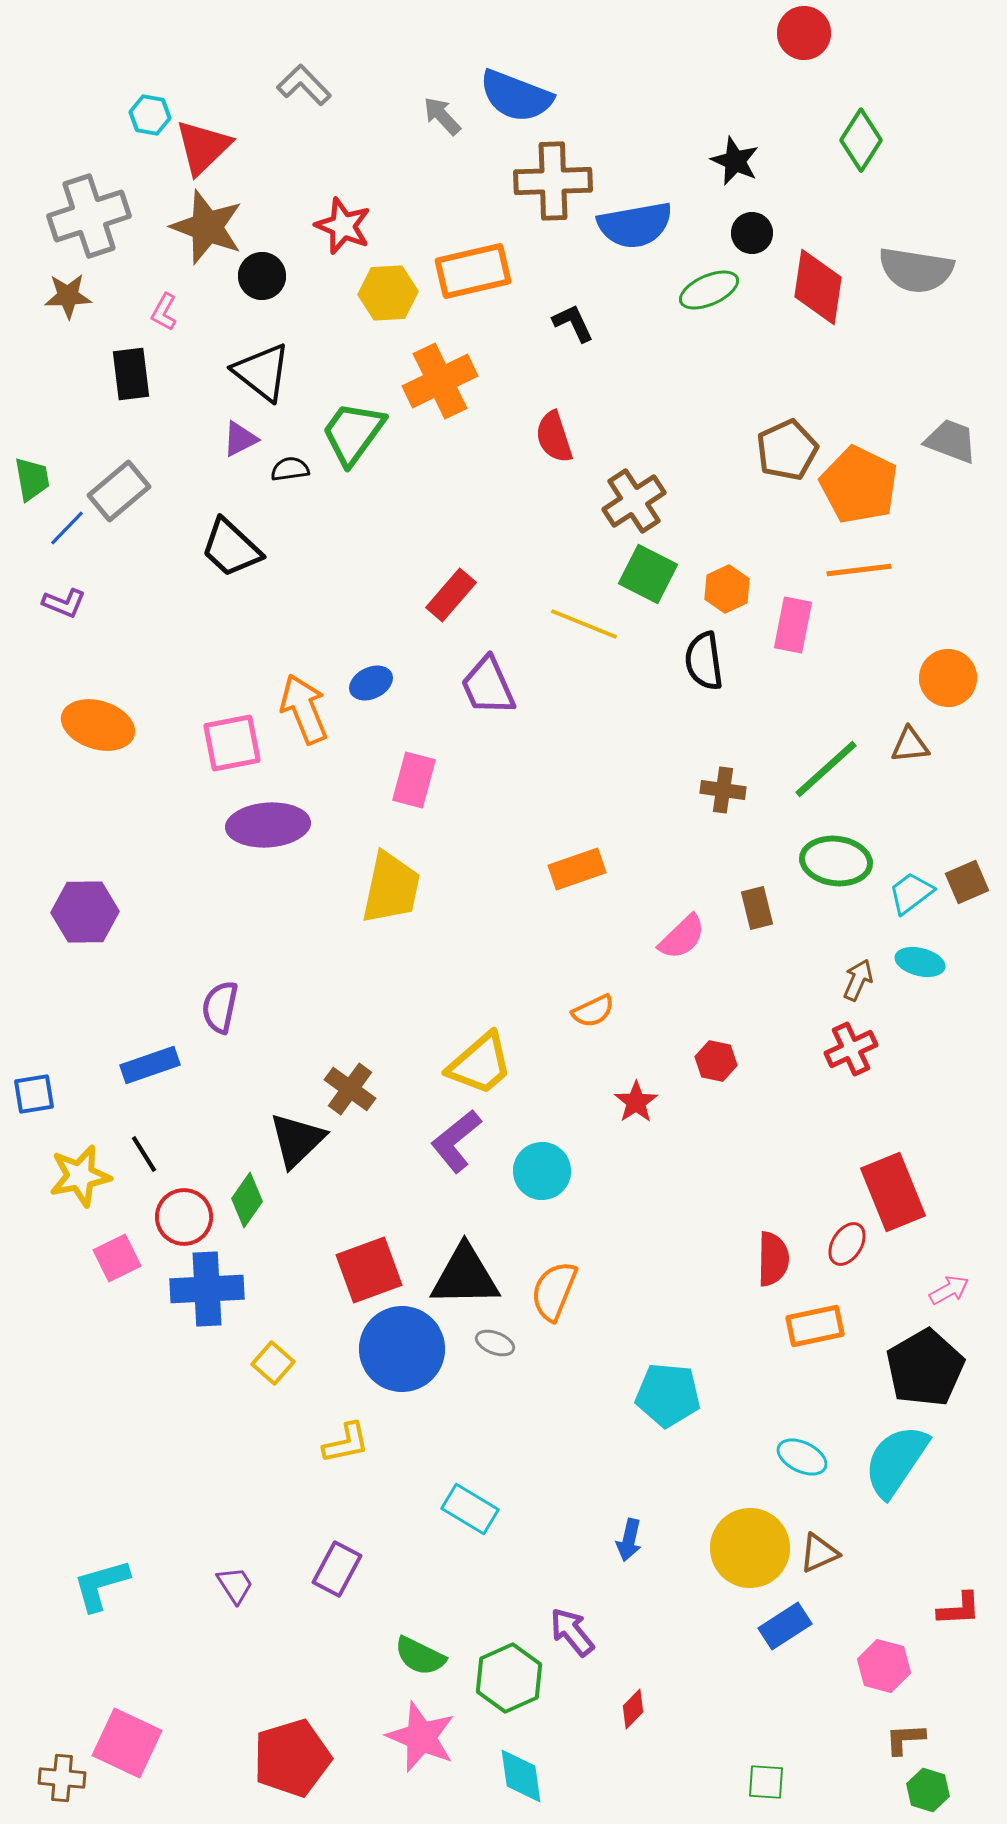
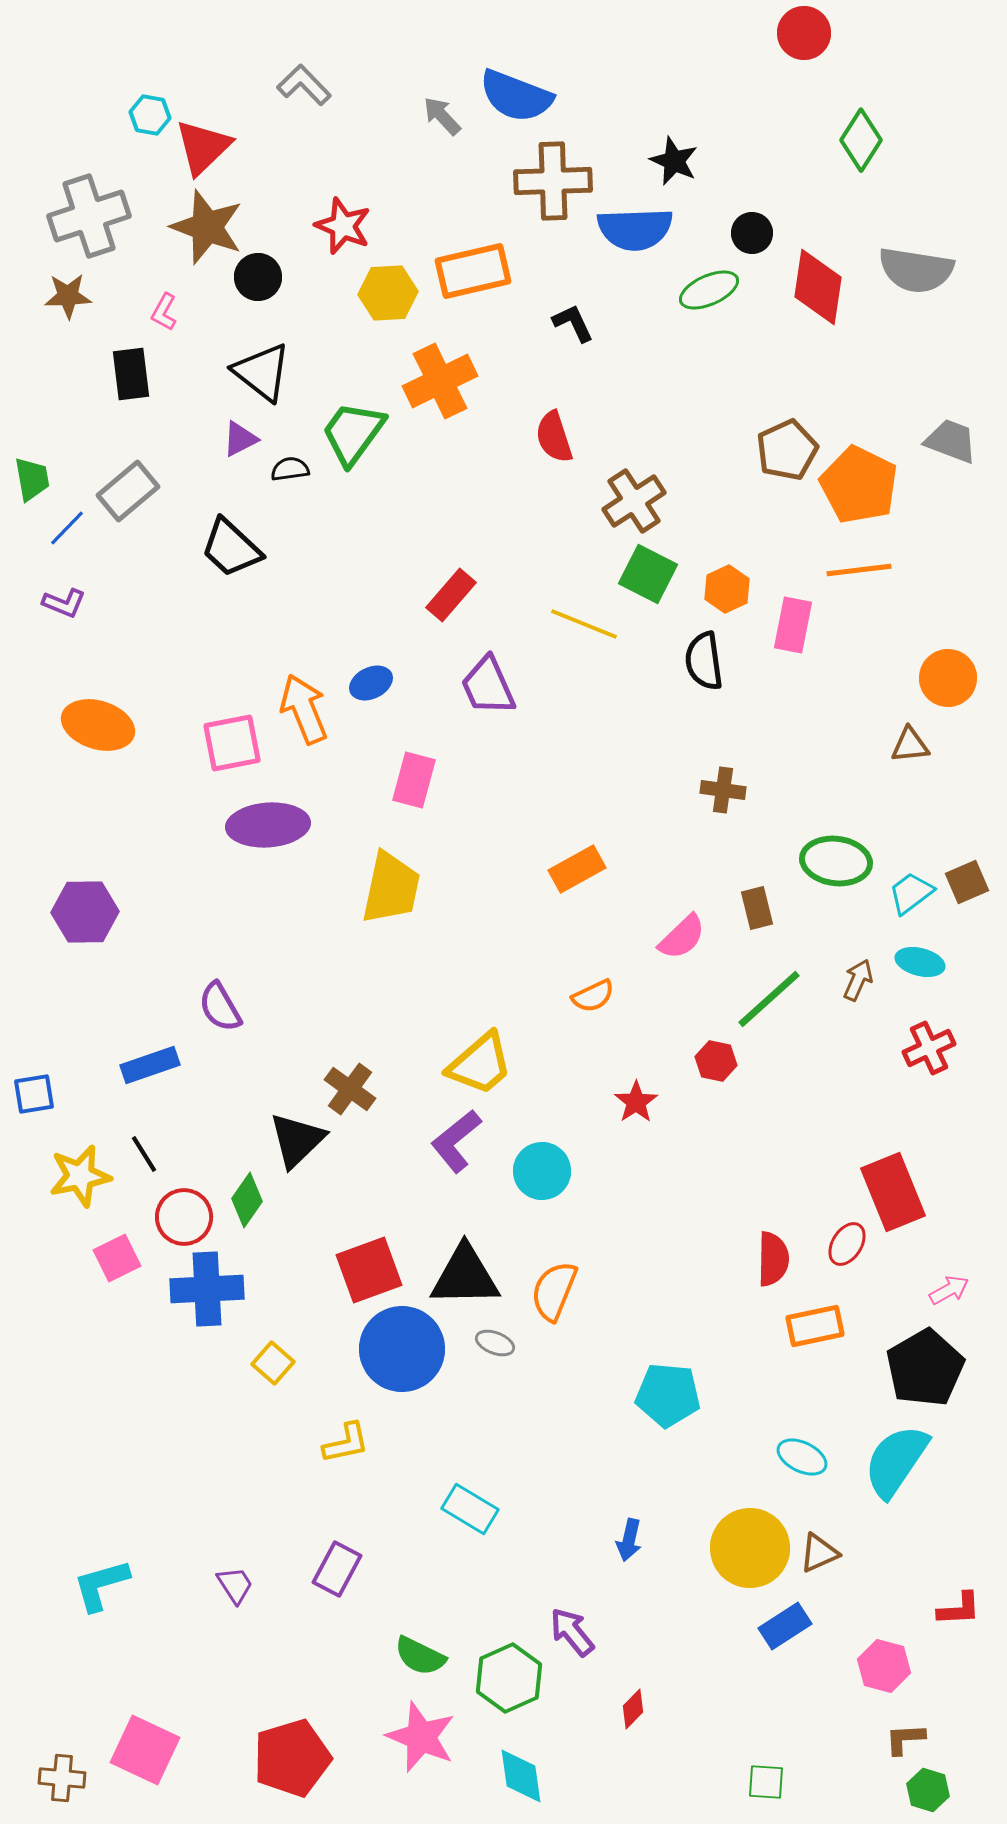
black star at (735, 161): moved 61 px left
blue semicircle at (635, 225): moved 4 px down; rotated 8 degrees clockwise
black circle at (262, 276): moved 4 px left, 1 px down
gray rectangle at (119, 491): moved 9 px right
green line at (826, 769): moved 57 px left, 230 px down
orange rectangle at (577, 869): rotated 10 degrees counterclockwise
purple semicircle at (220, 1007): rotated 42 degrees counterclockwise
orange semicircle at (593, 1011): moved 15 px up
red cross at (851, 1049): moved 78 px right, 1 px up
pink square at (127, 1743): moved 18 px right, 7 px down
